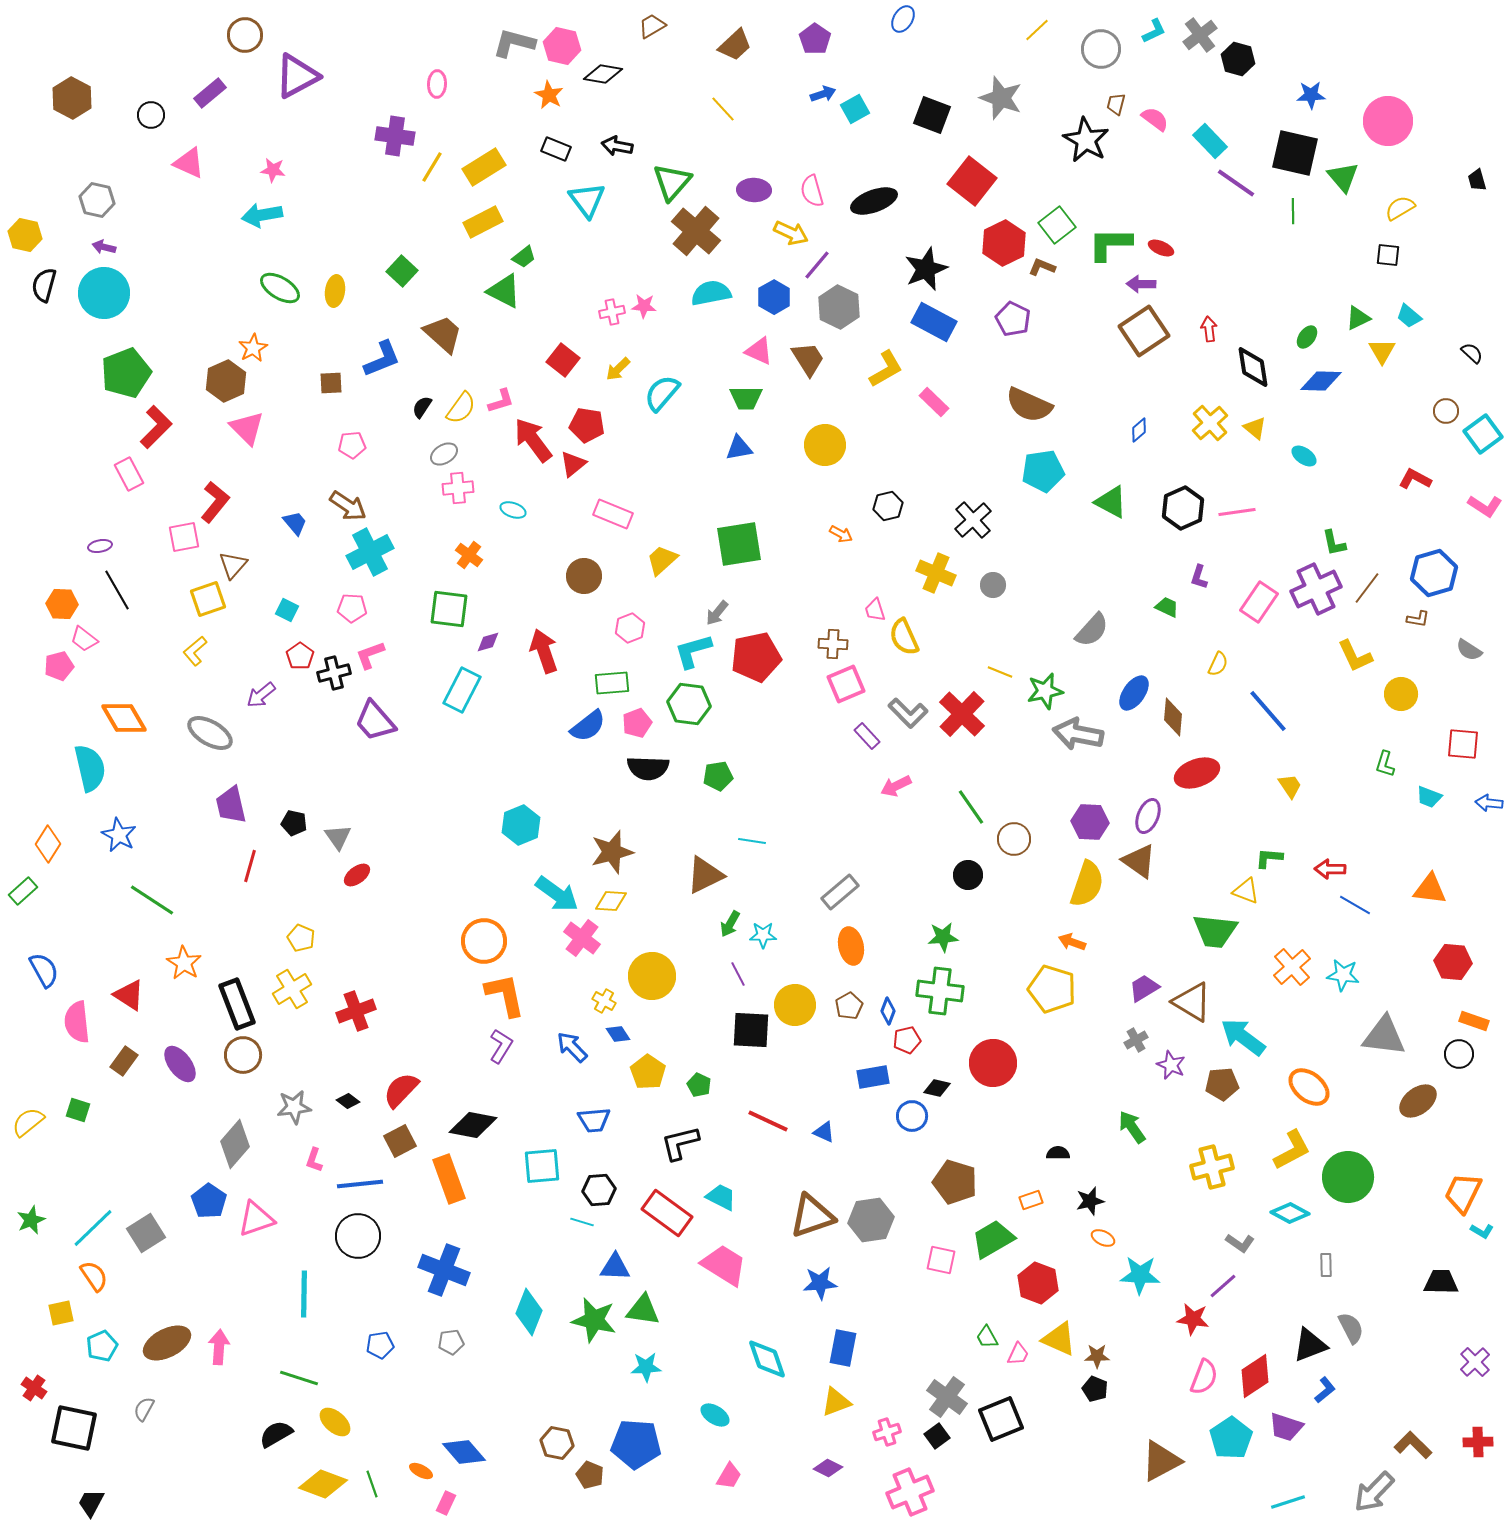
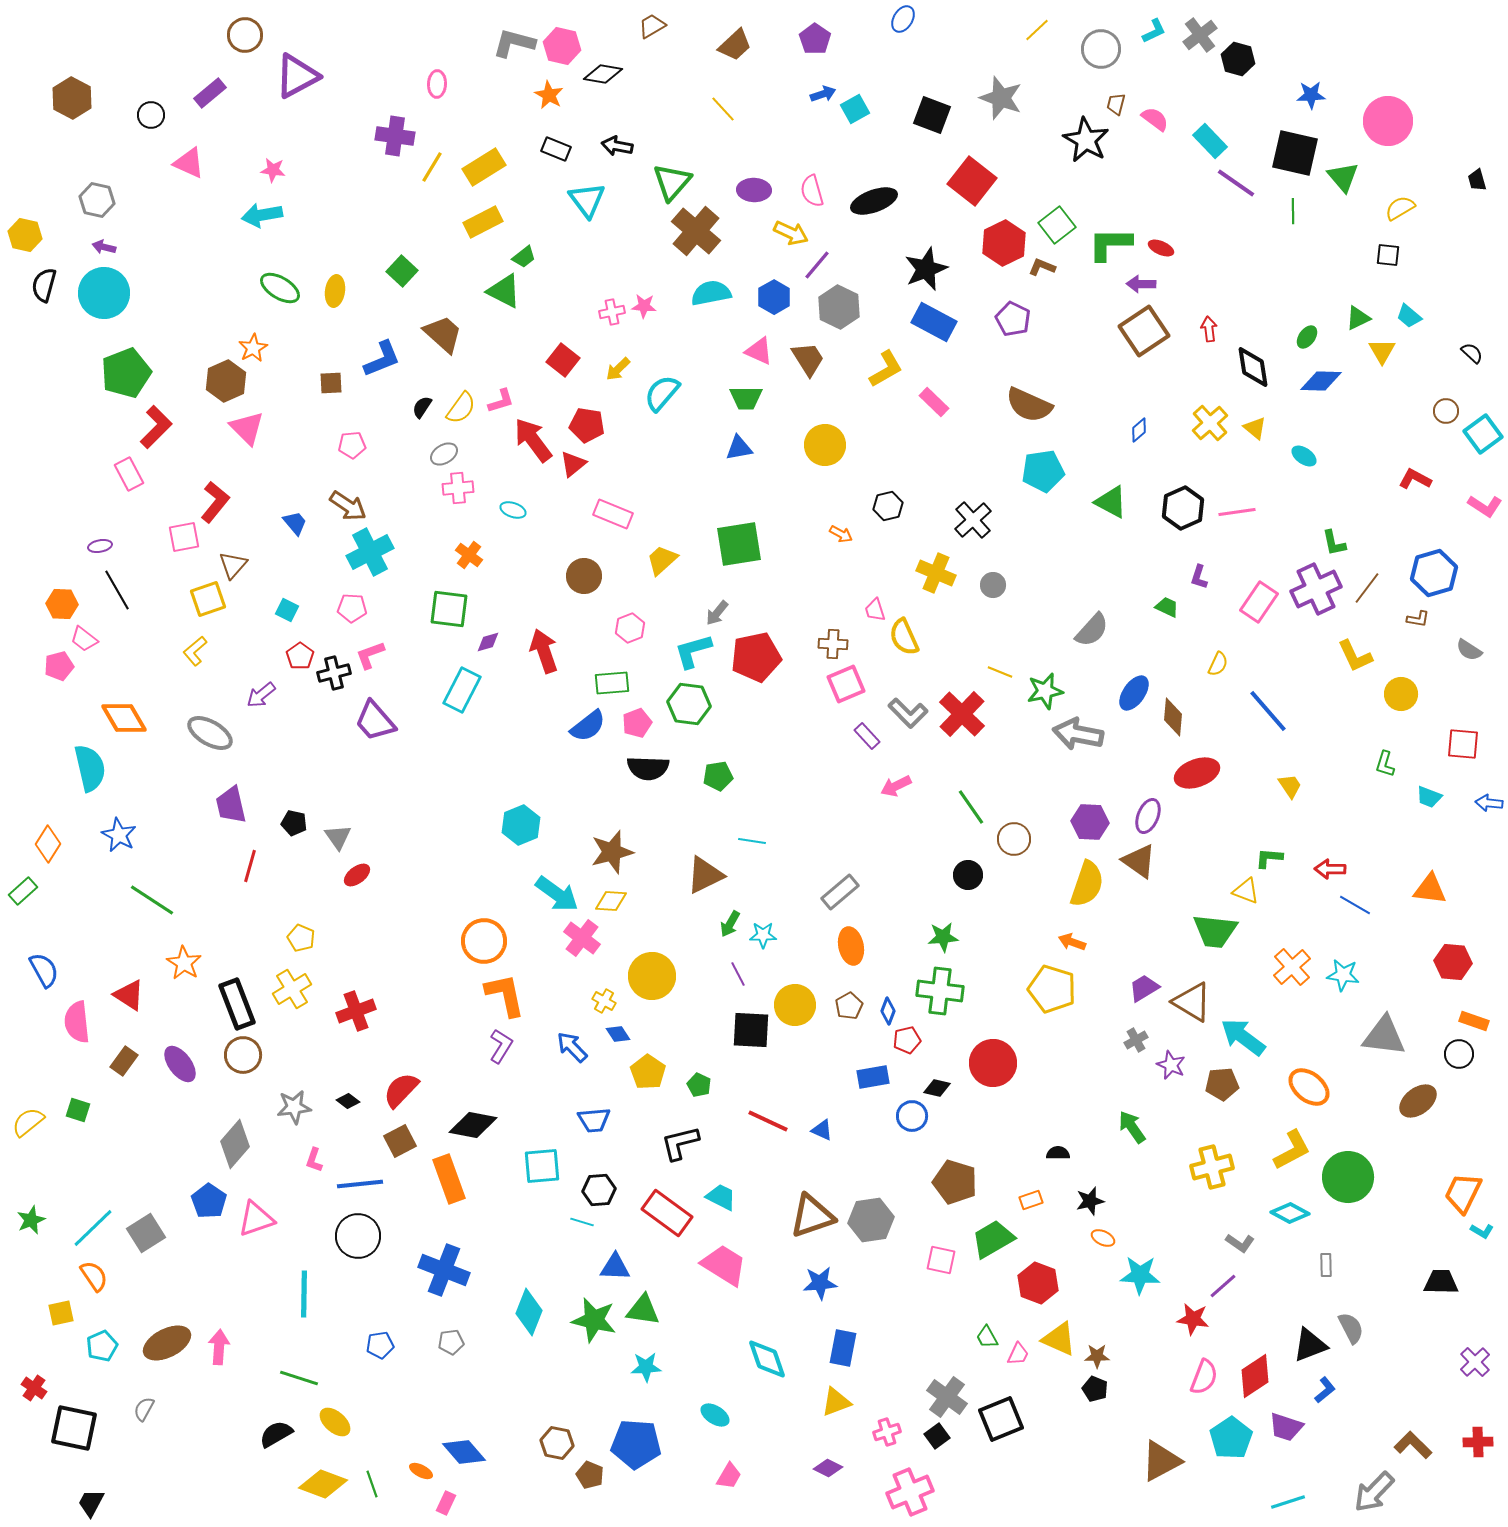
blue triangle at (824, 1132): moved 2 px left, 2 px up
